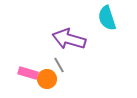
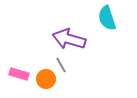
gray line: moved 2 px right
pink rectangle: moved 9 px left, 1 px down
orange circle: moved 1 px left
